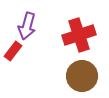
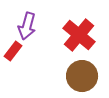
red cross: rotated 32 degrees counterclockwise
